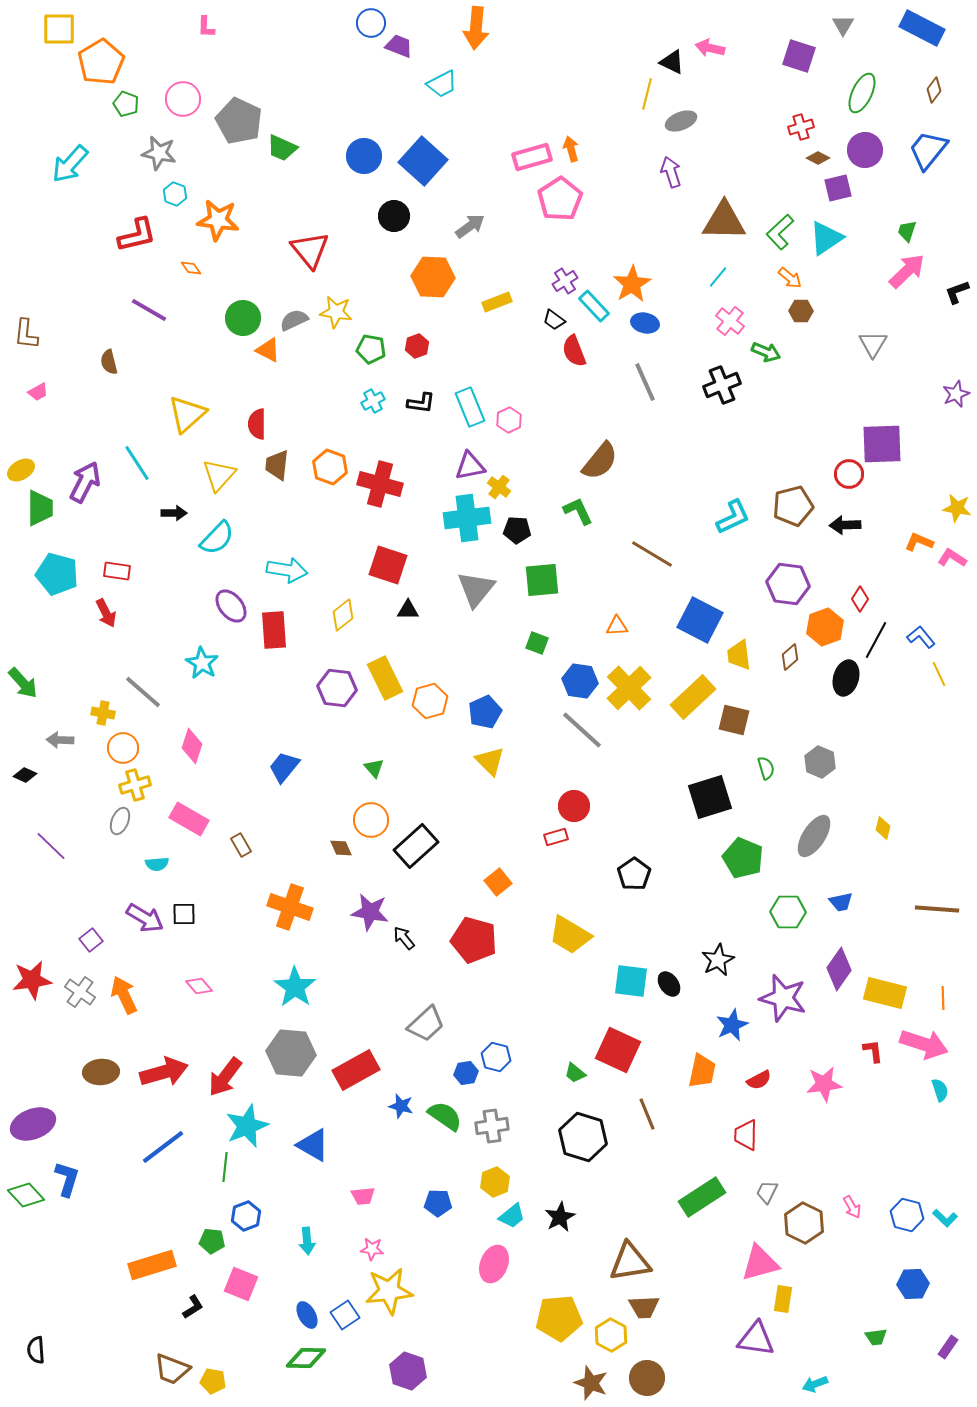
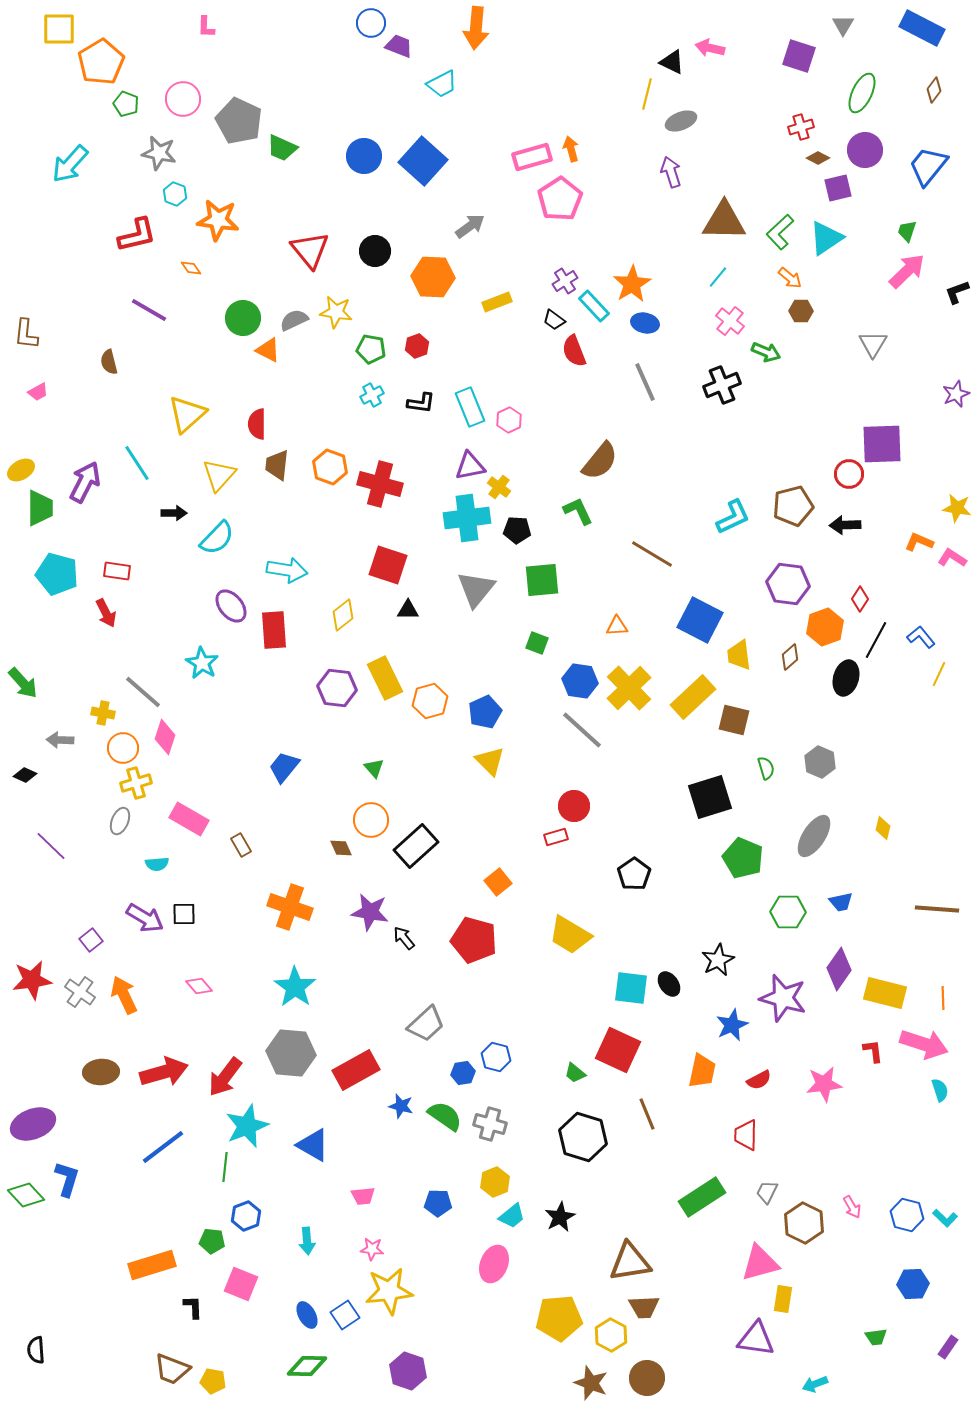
blue trapezoid at (928, 150): moved 16 px down
black circle at (394, 216): moved 19 px left, 35 px down
cyan cross at (373, 401): moved 1 px left, 6 px up
yellow line at (939, 674): rotated 50 degrees clockwise
pink diamond at (192, 746): moved 27 px left, 9 px up
yellow cross at (135, 785): moved 1 px right, 2 px up
cyan square at (631, 981): moved 7 px down
blue hexagon at (466, 1073): moved 3 px left
gray cross at (492, 1126): moved 2 px left, 2 px up; rotated 24 degrees clockwise
black L-shape at (193, 1307): rotated 60 degrees counterclockwise
green diamond at (306, 1358): moved 1 px right, 8 px down
